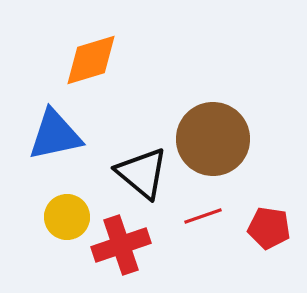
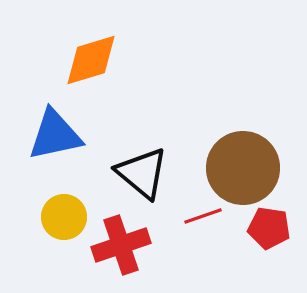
brown circle: moved 30 px right, 29 px down
yellow circle: moved 3 px left
